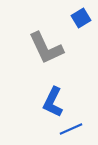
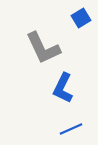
gray L-shape: moved 3 px left
blue L-shape: moved 10 px right, 14 px up
